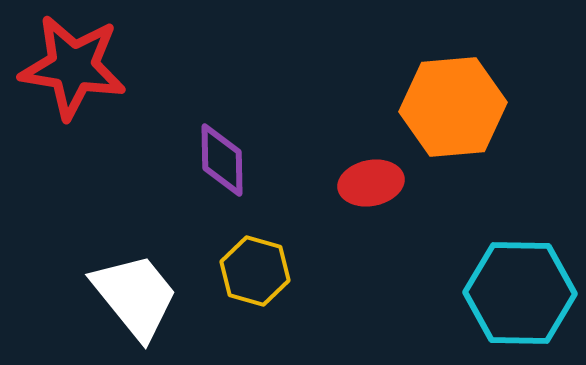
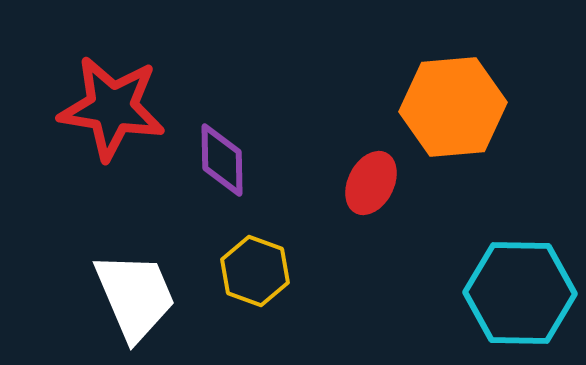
red star: moved 39 px right, 41 px down
red ellipse: rotated 52 degrees counterclockwise
yellow hexagon: rotated 4 degrees clockwise
white trapezoid: rotated 16 degrees clockwise
